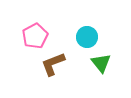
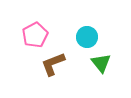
pink pentagon: moved 1 px up
